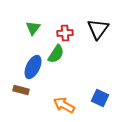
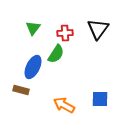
blue square: moved 1 px down; rotated 24 degrees counterclockwise
